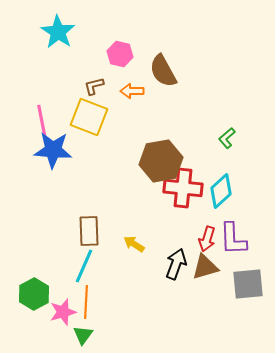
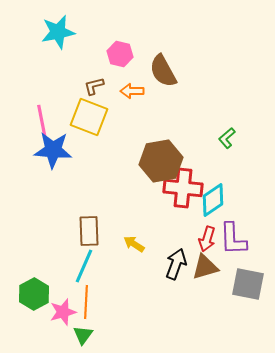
cyan star: rotated 28 degrees clockwise
cyan diamond: moved 8 px left, 9 px down; rotated 8 degrees clockwise
gray square: rotated 16 degrees clockwise
